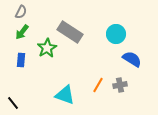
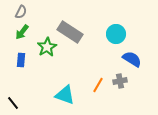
green star: moved 1 px up
gray cross: moved 4 px up
